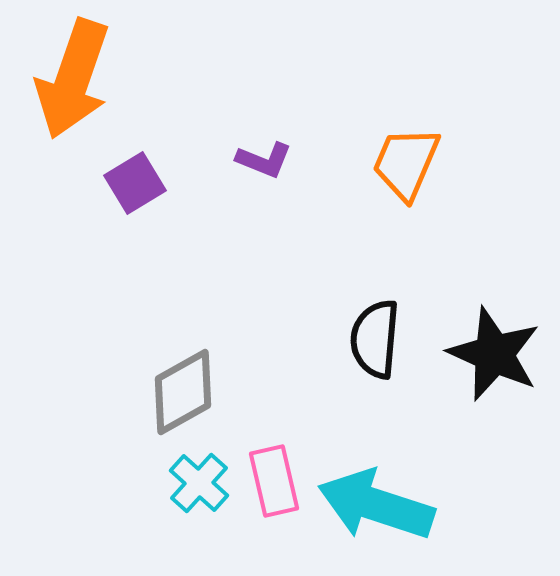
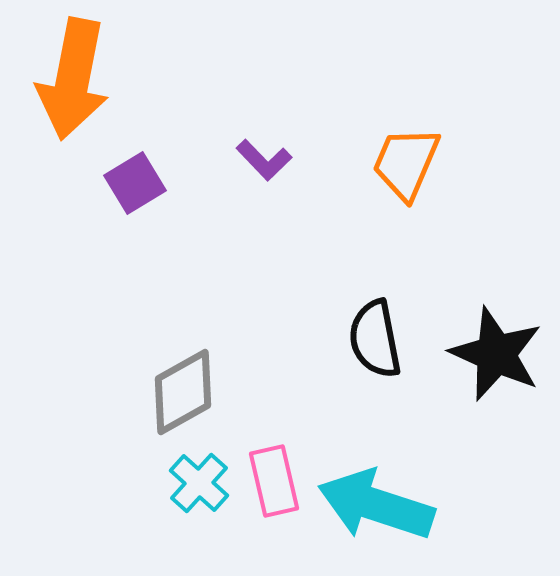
orange arrow: rotated 8 degrees counterclockwise
purple L-shape: rotated 24 degrees clockwise
black semicircle: rotated 16 degrees counterclockwise
black star: moved 2 px right
